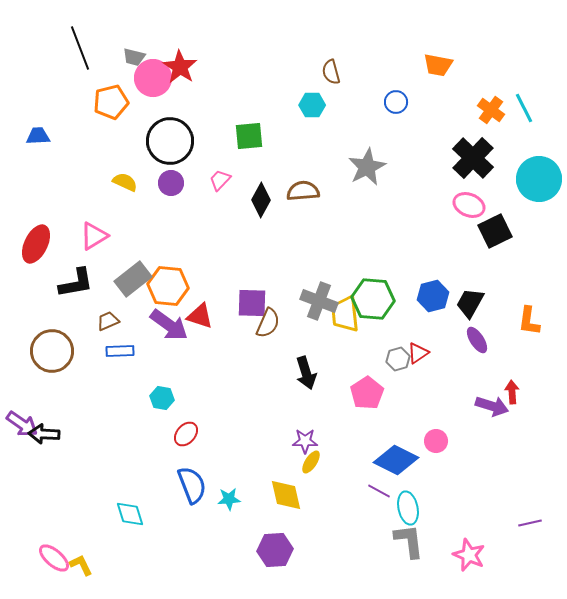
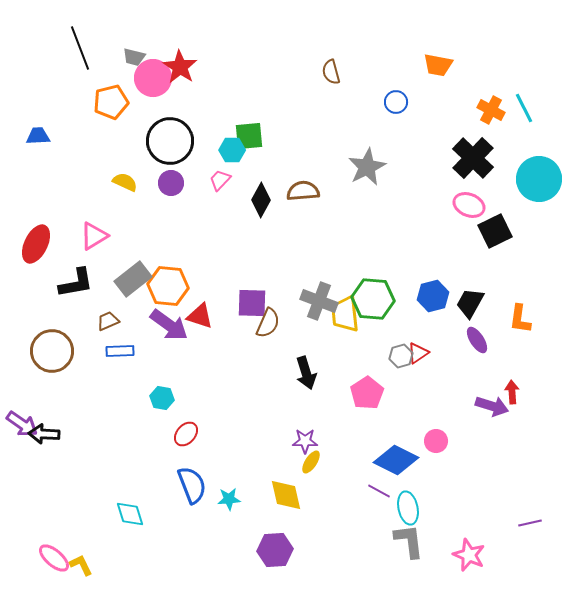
cyan hexagon at (312, 105): moved 80 px left, 45 px down
orange cross at (491, 110): rotated 8 degrees counterclockwise
orange L-shape at (529, 321): moved 9 px left, 2 px up
gray hexagon at (398, 359): moved 3 px right, 3 px up
